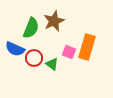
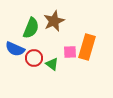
pink square: moved 1 px right; rotated 24 degrees counterclockwise
